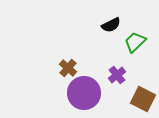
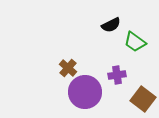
green trapezoid: rotated 100 degrees counterclockwise
purple cross: rotated 30 degrees clockwise
purple circle: moved 1 px right, 1 px up
brown square: rotated 10 degrees clockwise
